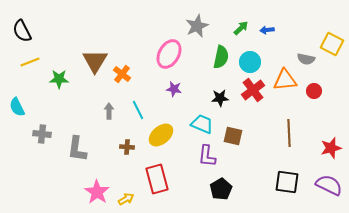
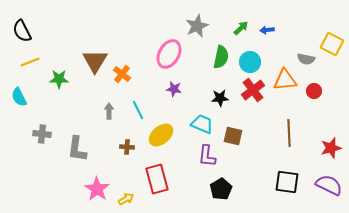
cyan semicircle: moved 2 px right, 10 px up
pink star: moved 3 px up
